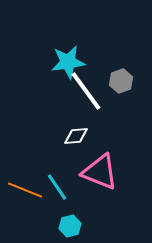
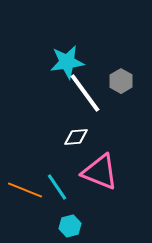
cyan star: moved 1 px left
gray hexagon: rotated 10 degrees counterclockwise
white line: moved 1 px left, 2 px down
white diamond: moved 1 px down
